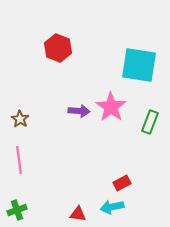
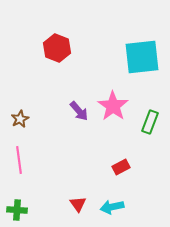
red hexagon: moved 1 px left
cyan square: moved 3 px right, 8 px up; rotated 15 degrees counterclockwise
pink star: moved 2 px right, 1 px up
purple arrow: rotated 45 degrees clockwise
brown star: rotated 12 degrees clockwise
red rectangle: moved 1 px left, 16 px up
green cross: rotated 24 degrees clockwise
red triangle: moved 10 px up; rotated 48 degrees clockwise
